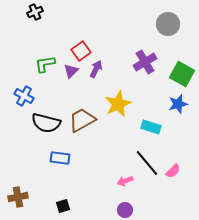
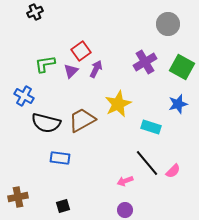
green square: moved 7 px up
